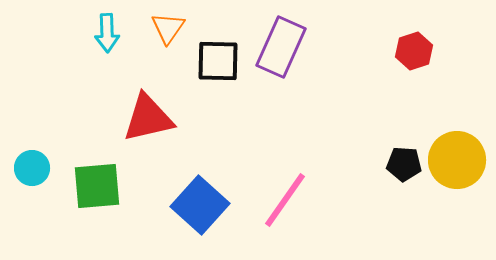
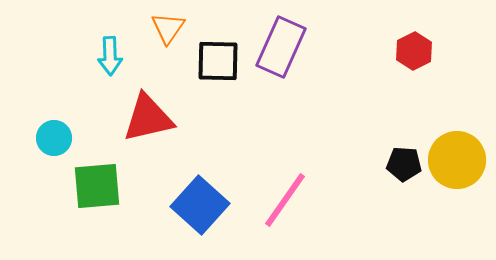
cyan arrow: moved 3 px right, 23 px down
red hexagon: rotated 9 degrees counterclockwise
cyan circle: moved 22 px right, 30 px up
